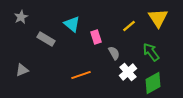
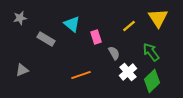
gray star: moved 1 px left, 1 px down; rotated 16 degrees clockwise
green diamond: moved 1 px left, 2 px up; rotated 15 degrees counterclockwise
